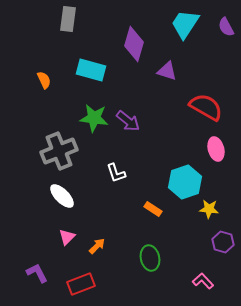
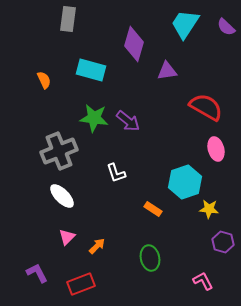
purple semicircle: rotated 18 degrees counterclockwise
purple triangle: rotated 25 degrees counterclockwise
pink L-shape: rotated 15 degrees clockwise
